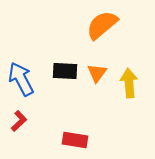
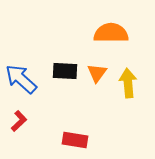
orange semicircle: moved 9 px right, 8 px down; rotated 40 degrees clockwise
blue arrow: rotated 20 degrees counterclockwise
yellow arrow: moved 1 px left
